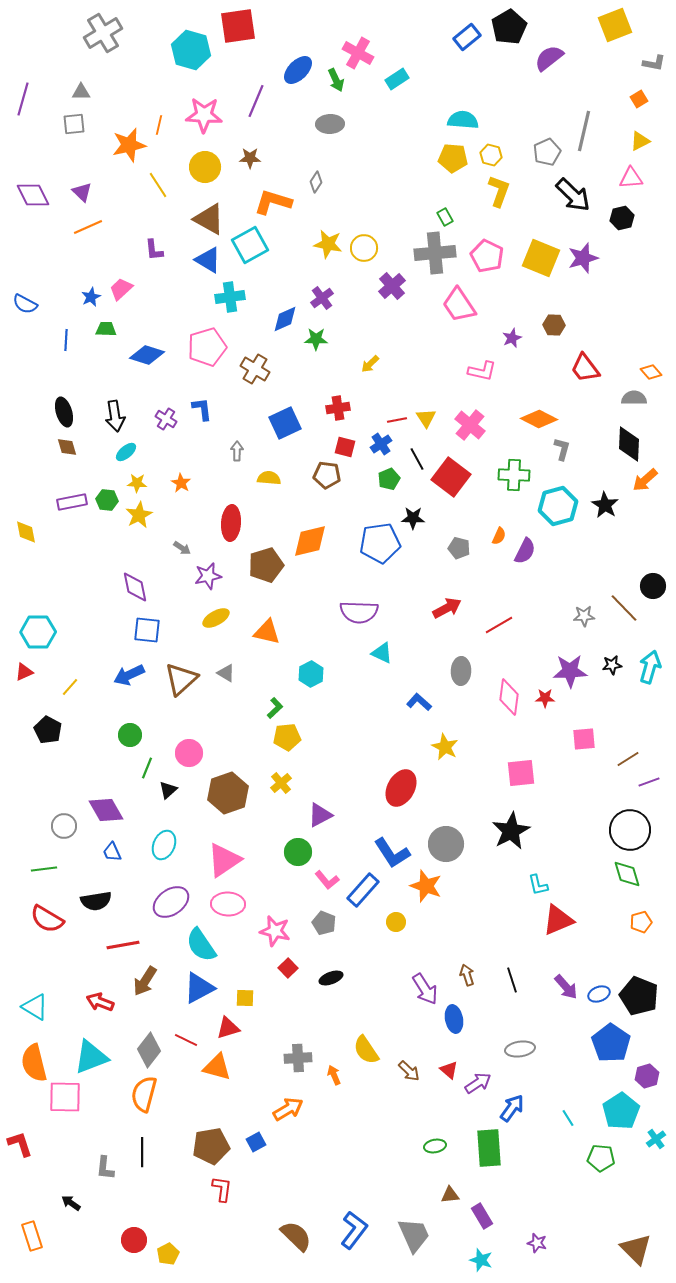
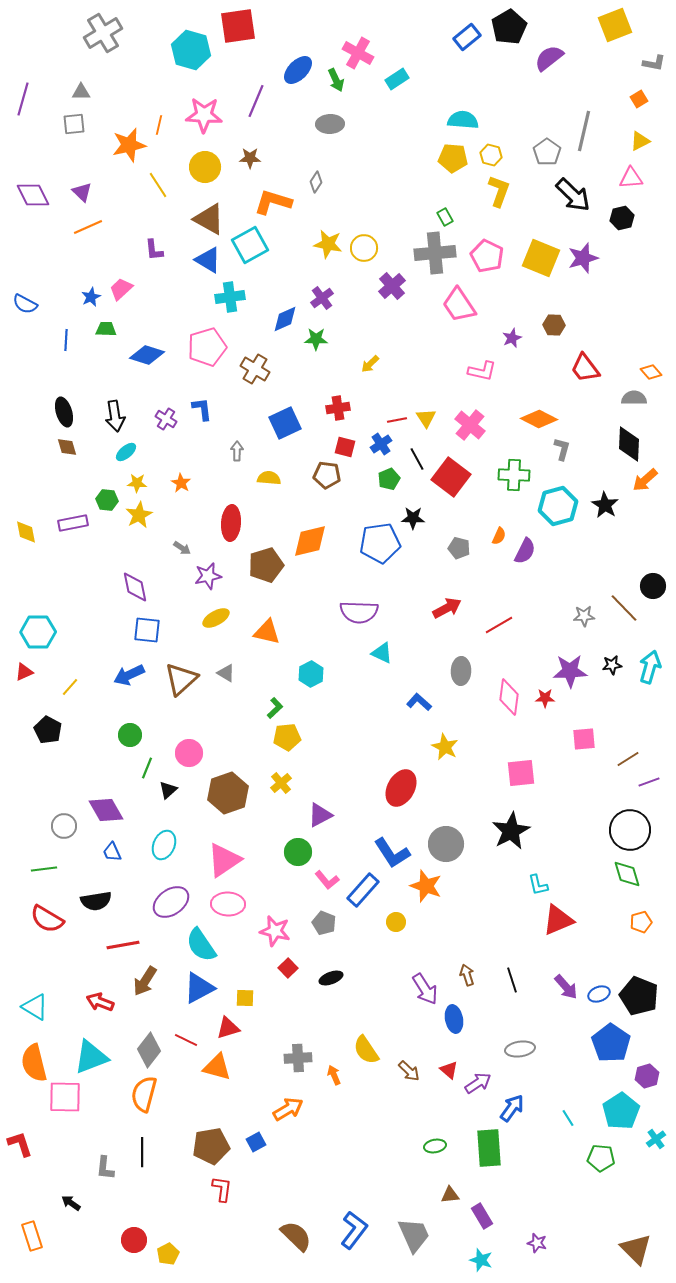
gray pentagon at (547, 152): rotated 12 degrees counterclockwise
purple rectangle at (72, 502): moved 1 px right, 21 px down
